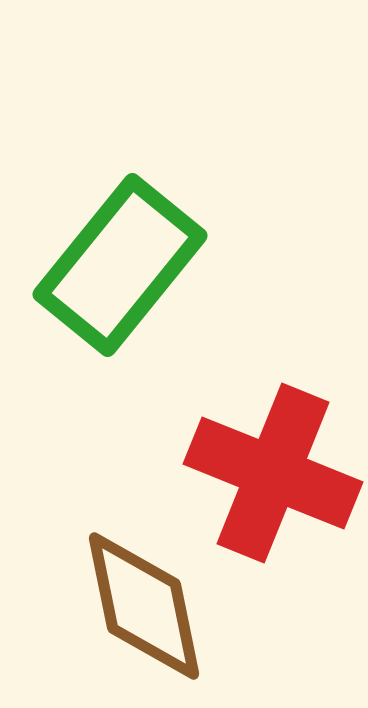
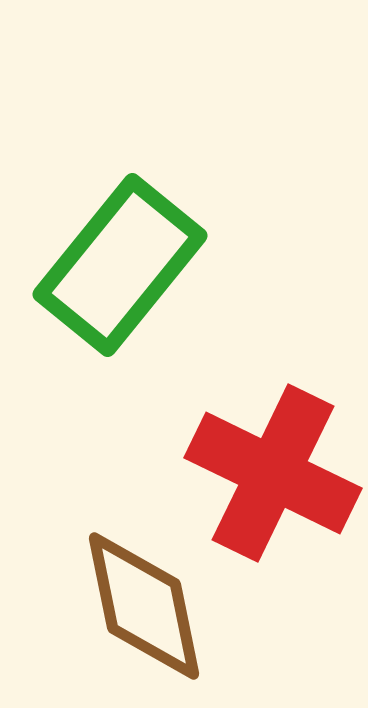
red cross: rotated 4 degrees clockwise
